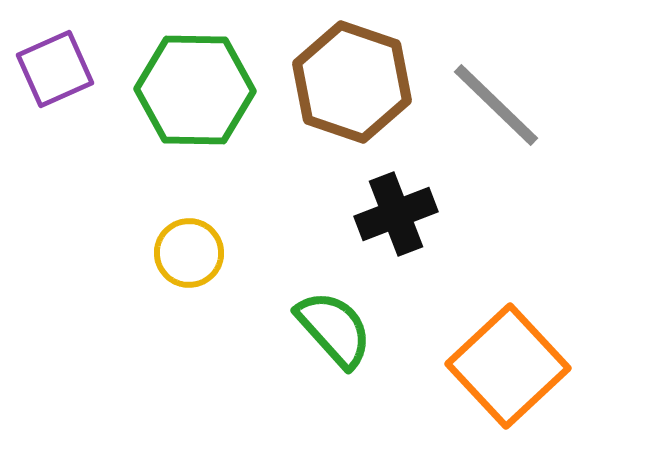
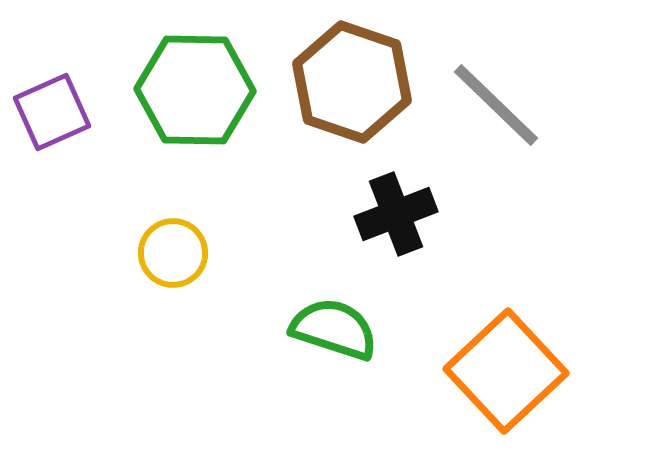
purple square: moved 3 px left, 43 px down
yellow circle: moved 16 px left
green semicircle: rotated 30 degrees counterclockwise
orange square: moved 2 px left, 5 px down
